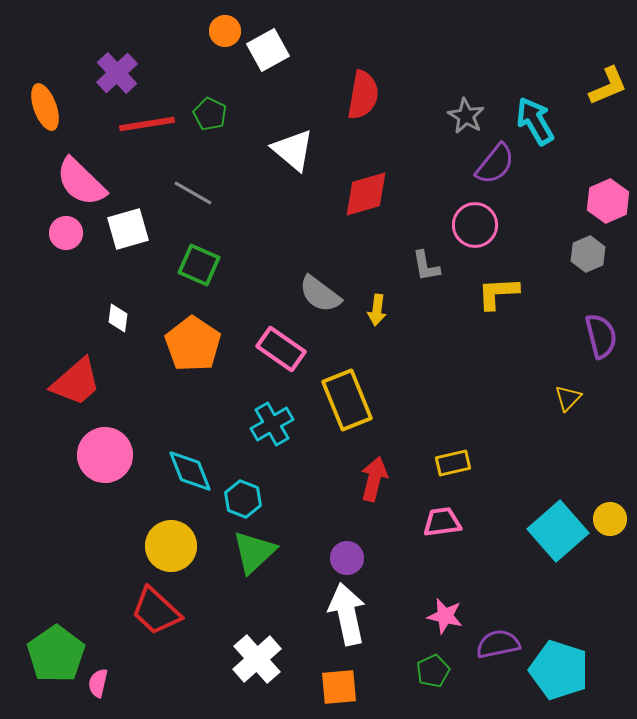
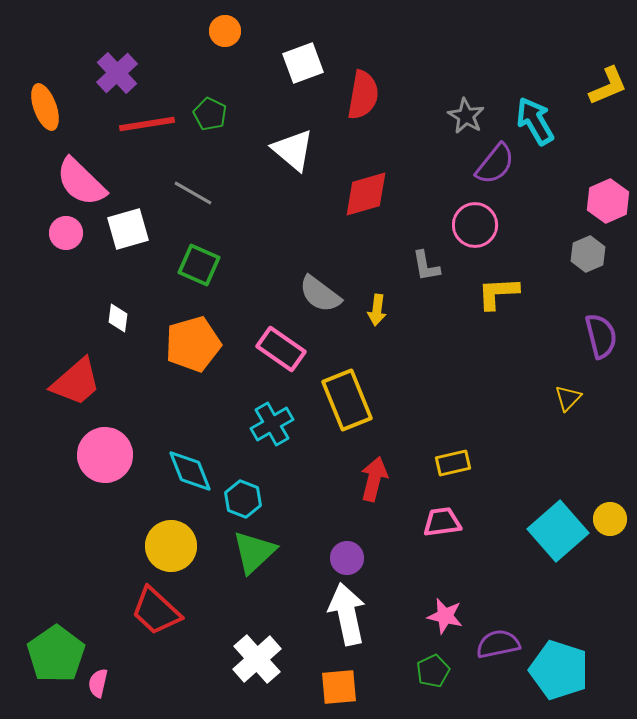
white square at (268, 50): moved 35 px right, 13 px down; rotated 9 degrees clockwise
orange pentagon at (193, 344): rotated 22 degrees clockwise
